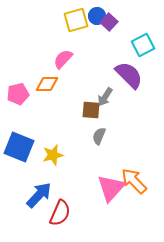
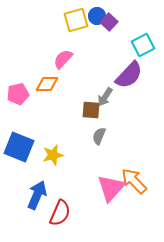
purple semicircle: rotated 88 degrees clockwise
blue arrow: moved 2 px left; rotated 20 degrees counterclockwise
